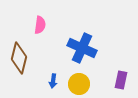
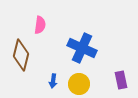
brown diamond: moved 2 px right, 3 px up
purple rectangle: rotated 24 degrees counterclockwise
